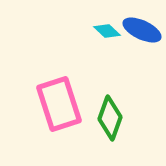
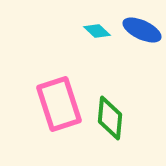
cyan diamond: moved 10 px left
green diamond: rotated 15 degrees counterclockwise
